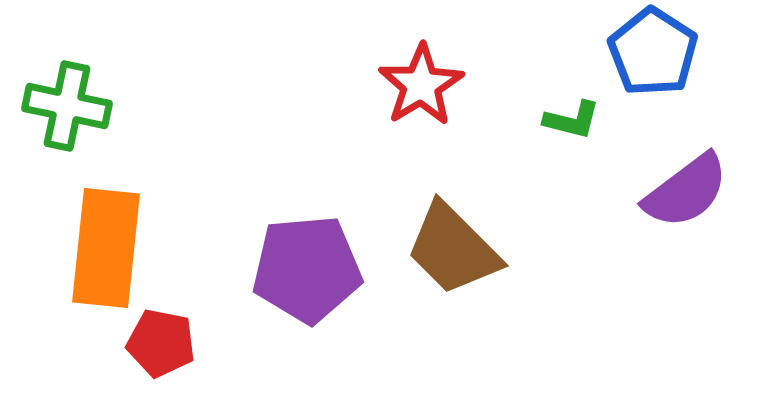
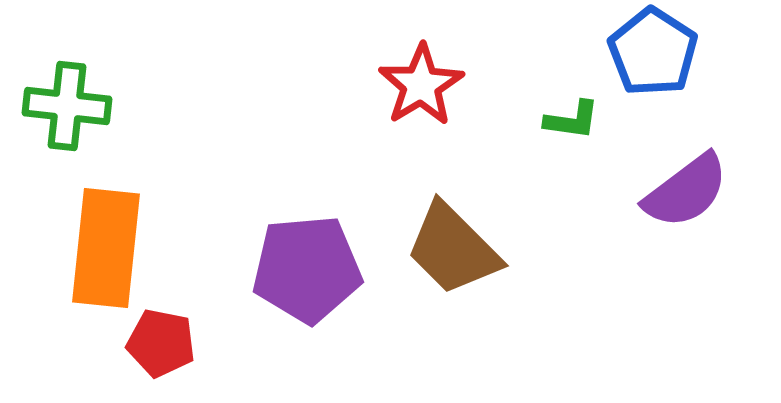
green cross: rotated 6 degrees counterclockwise
green L-shape: rotated 6 degrees counterclockwise
